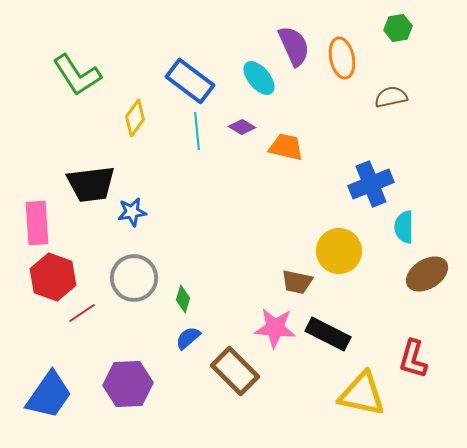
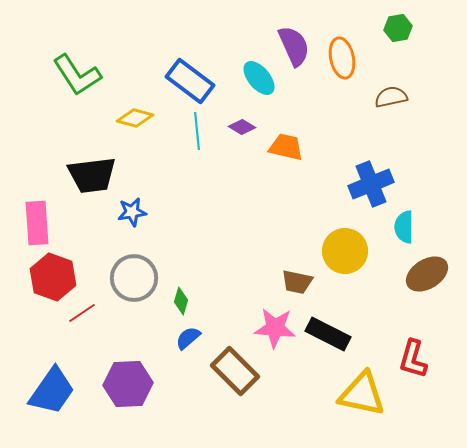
yellow diamond: rotated 69 degrees clockwise
black trapezoid: moved 1 px right, 9 px up
yellow circle: moved 6 px right
green diamond: moved 2 px left, 2 px down
blue trapezoid: moved 3 px right, 4 px up
